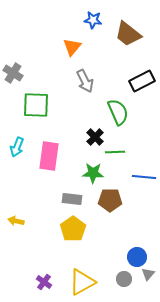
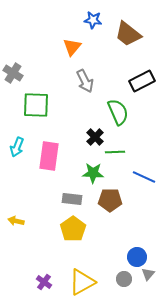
blue line: rotated 20 degrees clockwise
